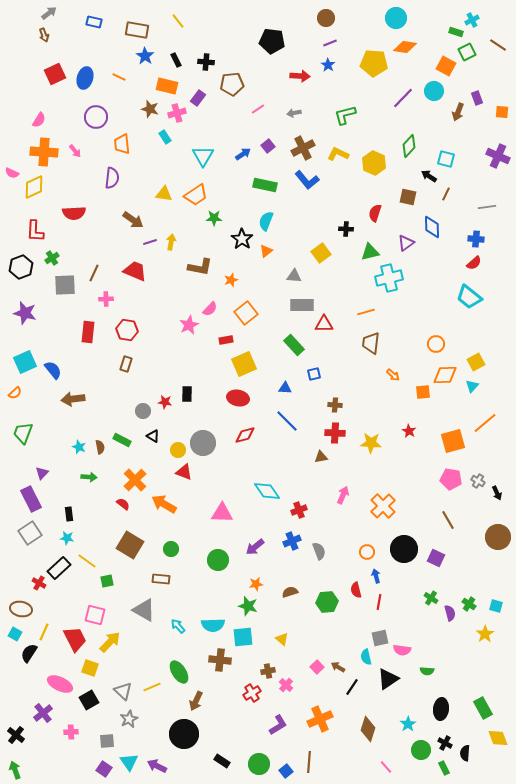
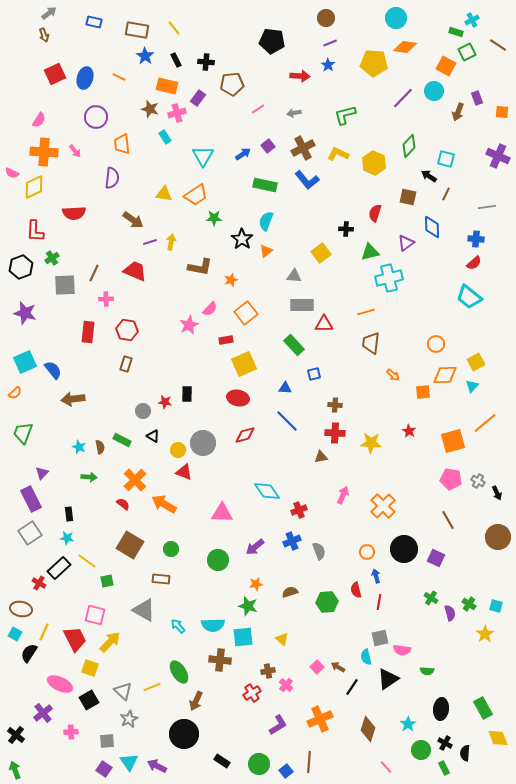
yellow line at (178, 21): moved 4 px left, 7 px down
